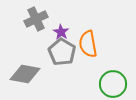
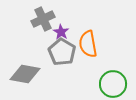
gray cross: moved 7 px right
